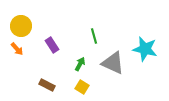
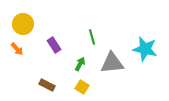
yellow circle: moved 2 px right, 2 px up
green line: moved 2 px left, 1 px down
purple rectangle: moved 2 px right
gray triangle: moved 1 px left; rotated 30 degrees counterclockwise
